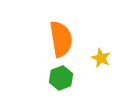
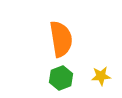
yellow star: moved 18 px down; rotated 30 degrees counterclockwise
